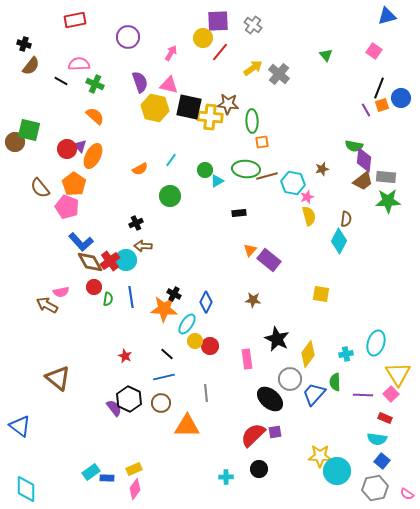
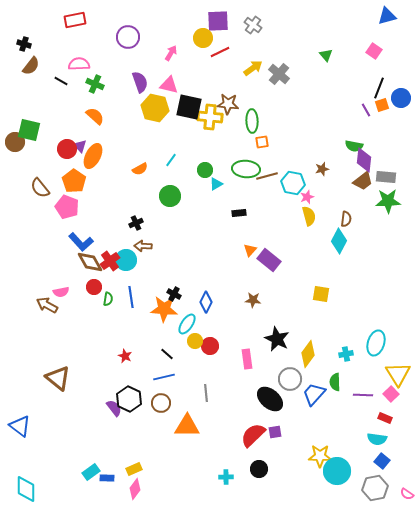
red line at (220, 52): rotated 24 degrees clockwise
cyan triangle at (217, 181): moved 1 px left, 3 px down
orange pentagon at (74, 184): moved 3 px up
